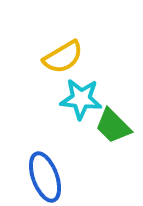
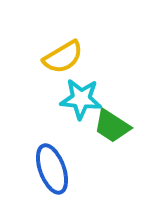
green trapezoid: moved 1 px left; rotated 12 degrees counterclockwise
blue ellipse: moved 7 px right, 8 px up
